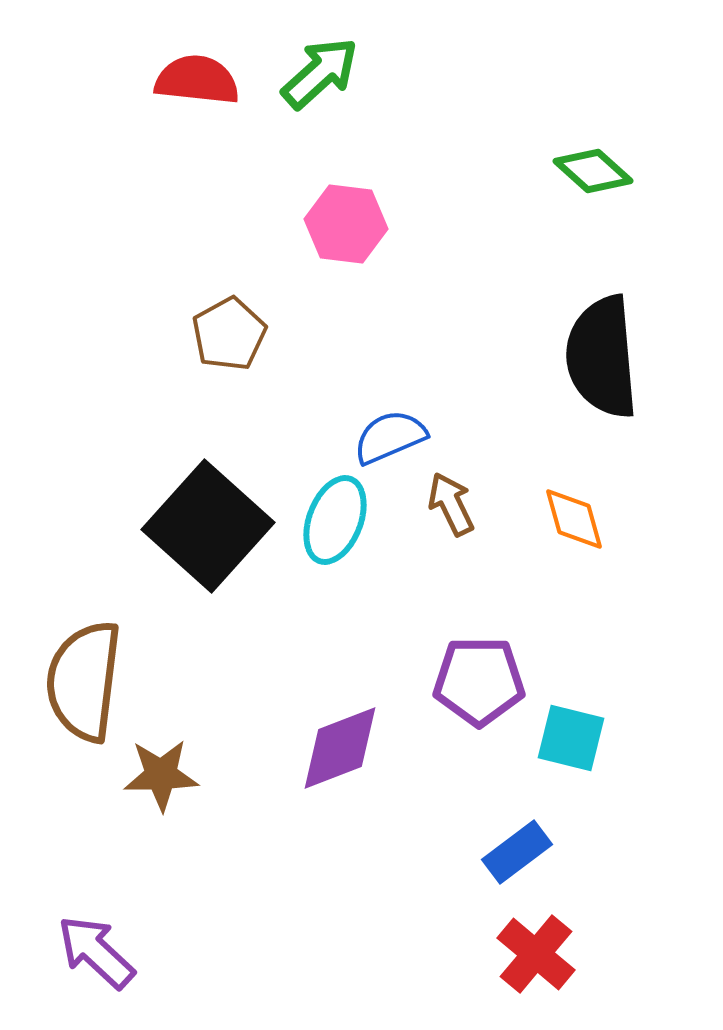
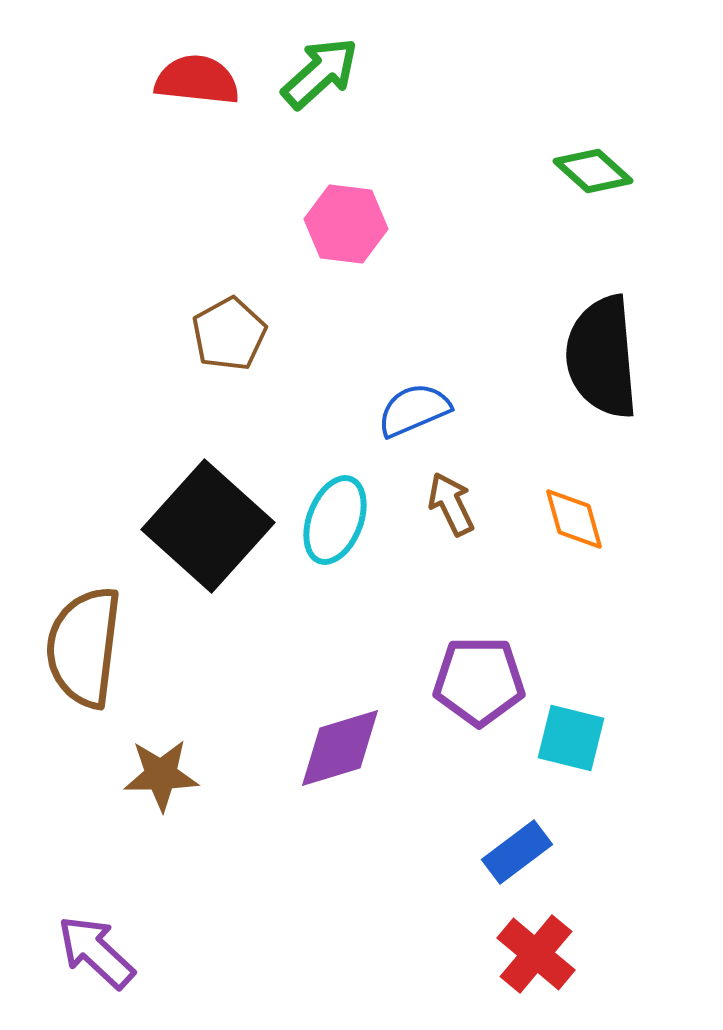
blue semicircle: moved 24 px right, 27 px up
brown semicircle: moved 34 px up
purple diamond: rotated 4 degrees clockwise
